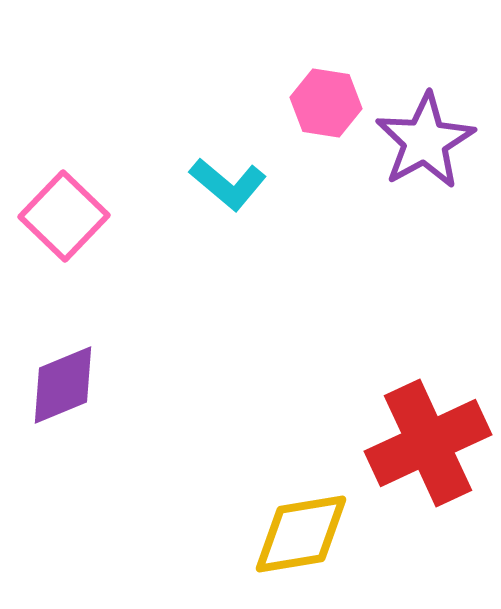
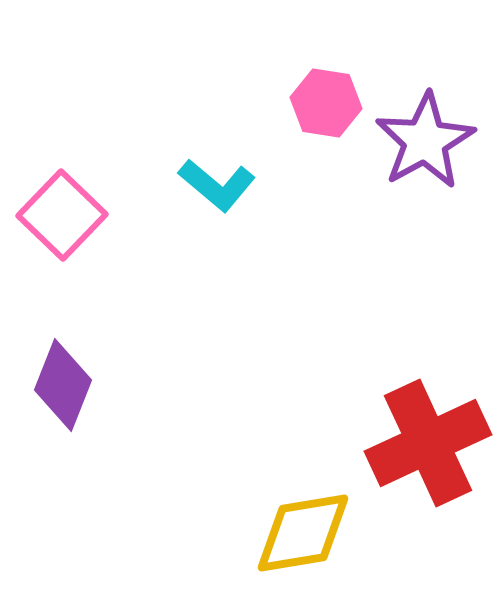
cyan L-shape: moved 11 px left, 1 px down
pink square: moved 2 px left, 1 px up
purple diamond: rotated 46 degrees counterclockwise
yellow diamond: moved 2 px right, 1 px up
